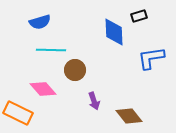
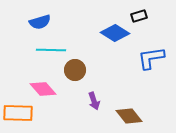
blue diamond: moved 1 px right, 1 px down; rotated 56 degrees counterclockwise
orange rectangle: rotated 24 degrees counterclockwise
